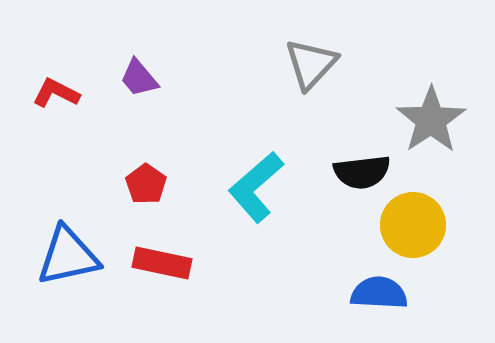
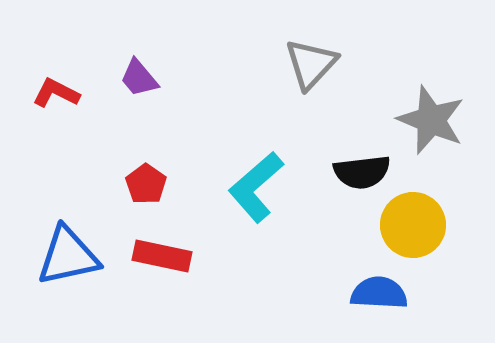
gray star: rotated 16 degrees counterclockwise
red rectangle: moved 7 px up
